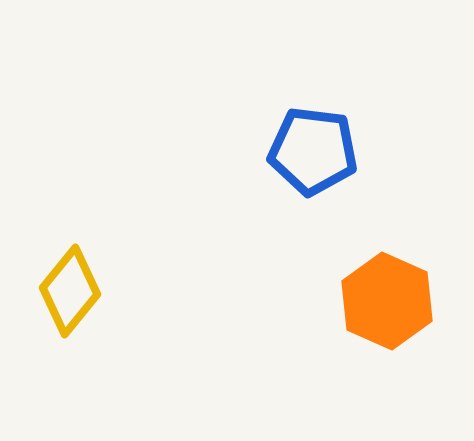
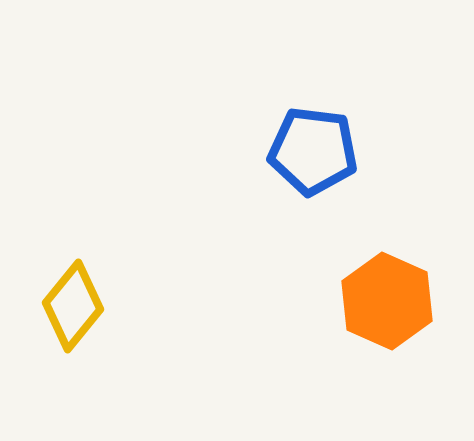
yellow diamond: moved 3 px right, 15 px down
